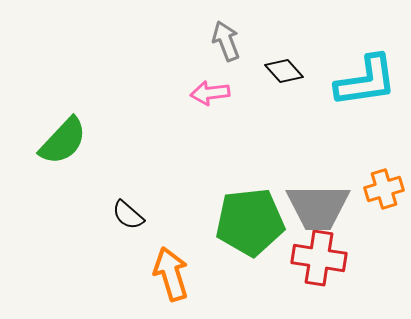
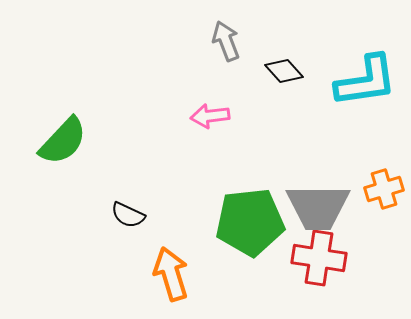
pink arrow: moved 23 px down
black semicircle: rotated 16 degrees counterclockwise
